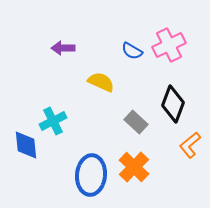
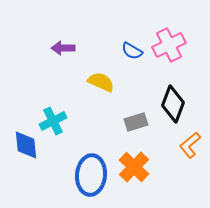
gray rectangle: rotated 60 degrees counterclockwise
